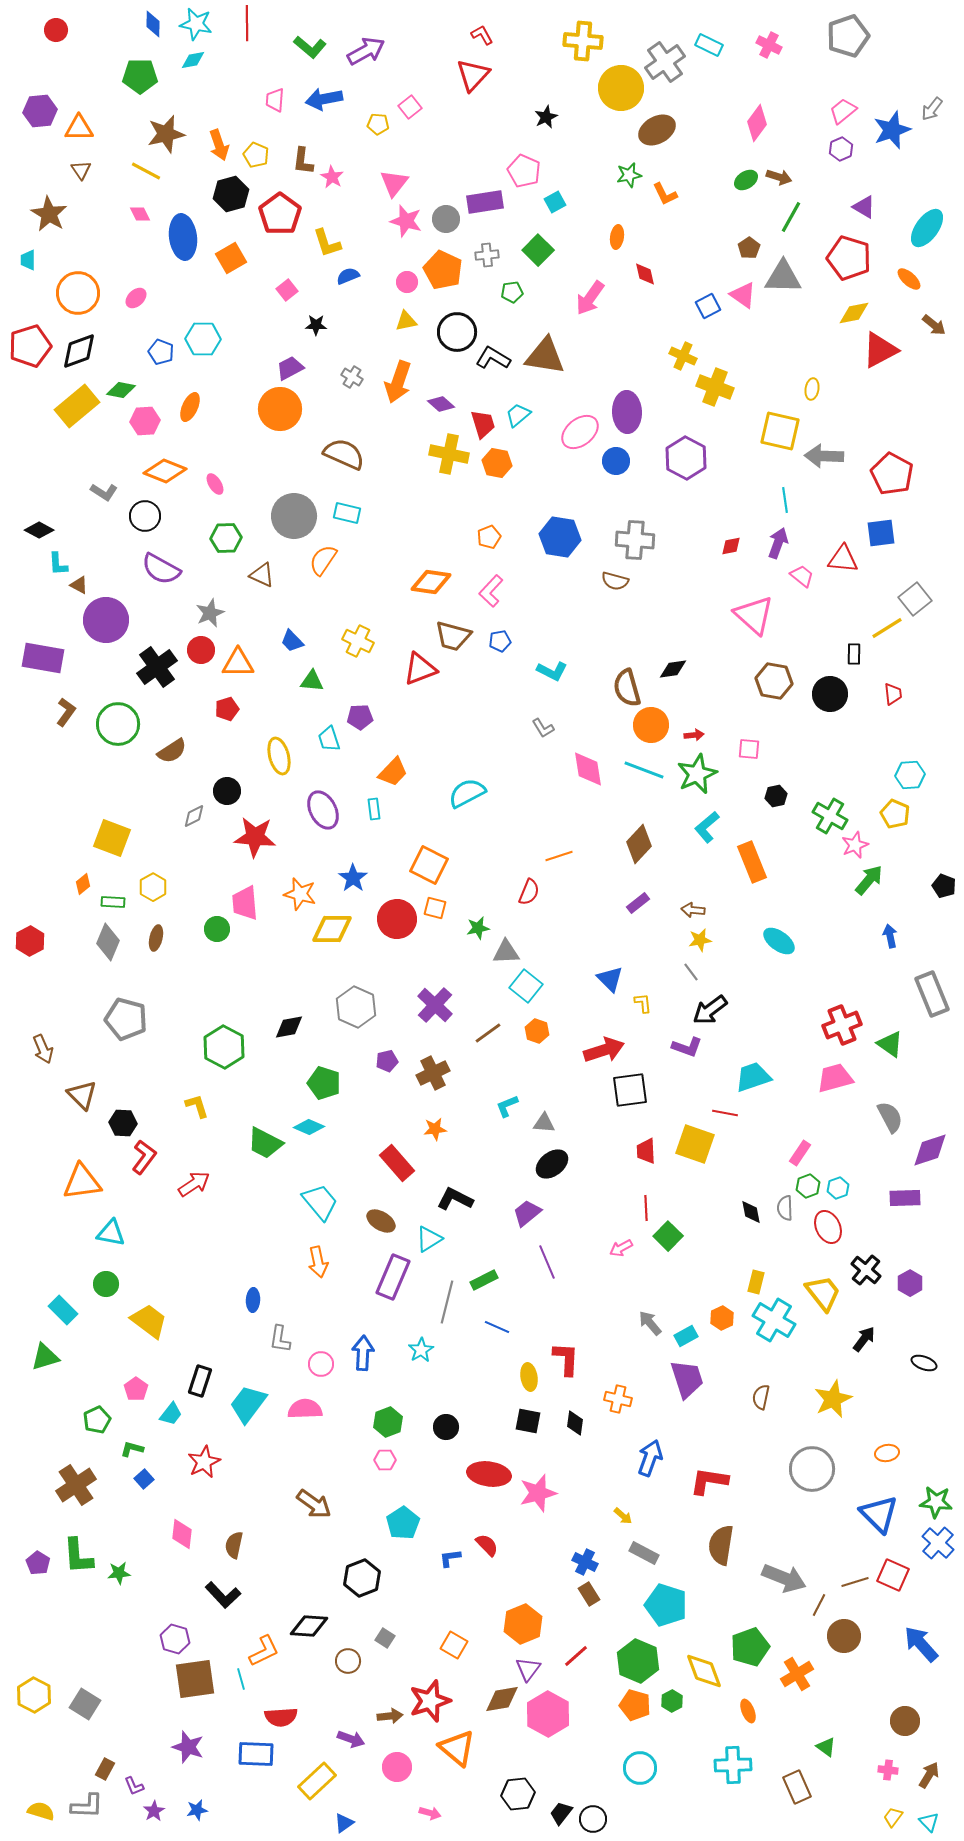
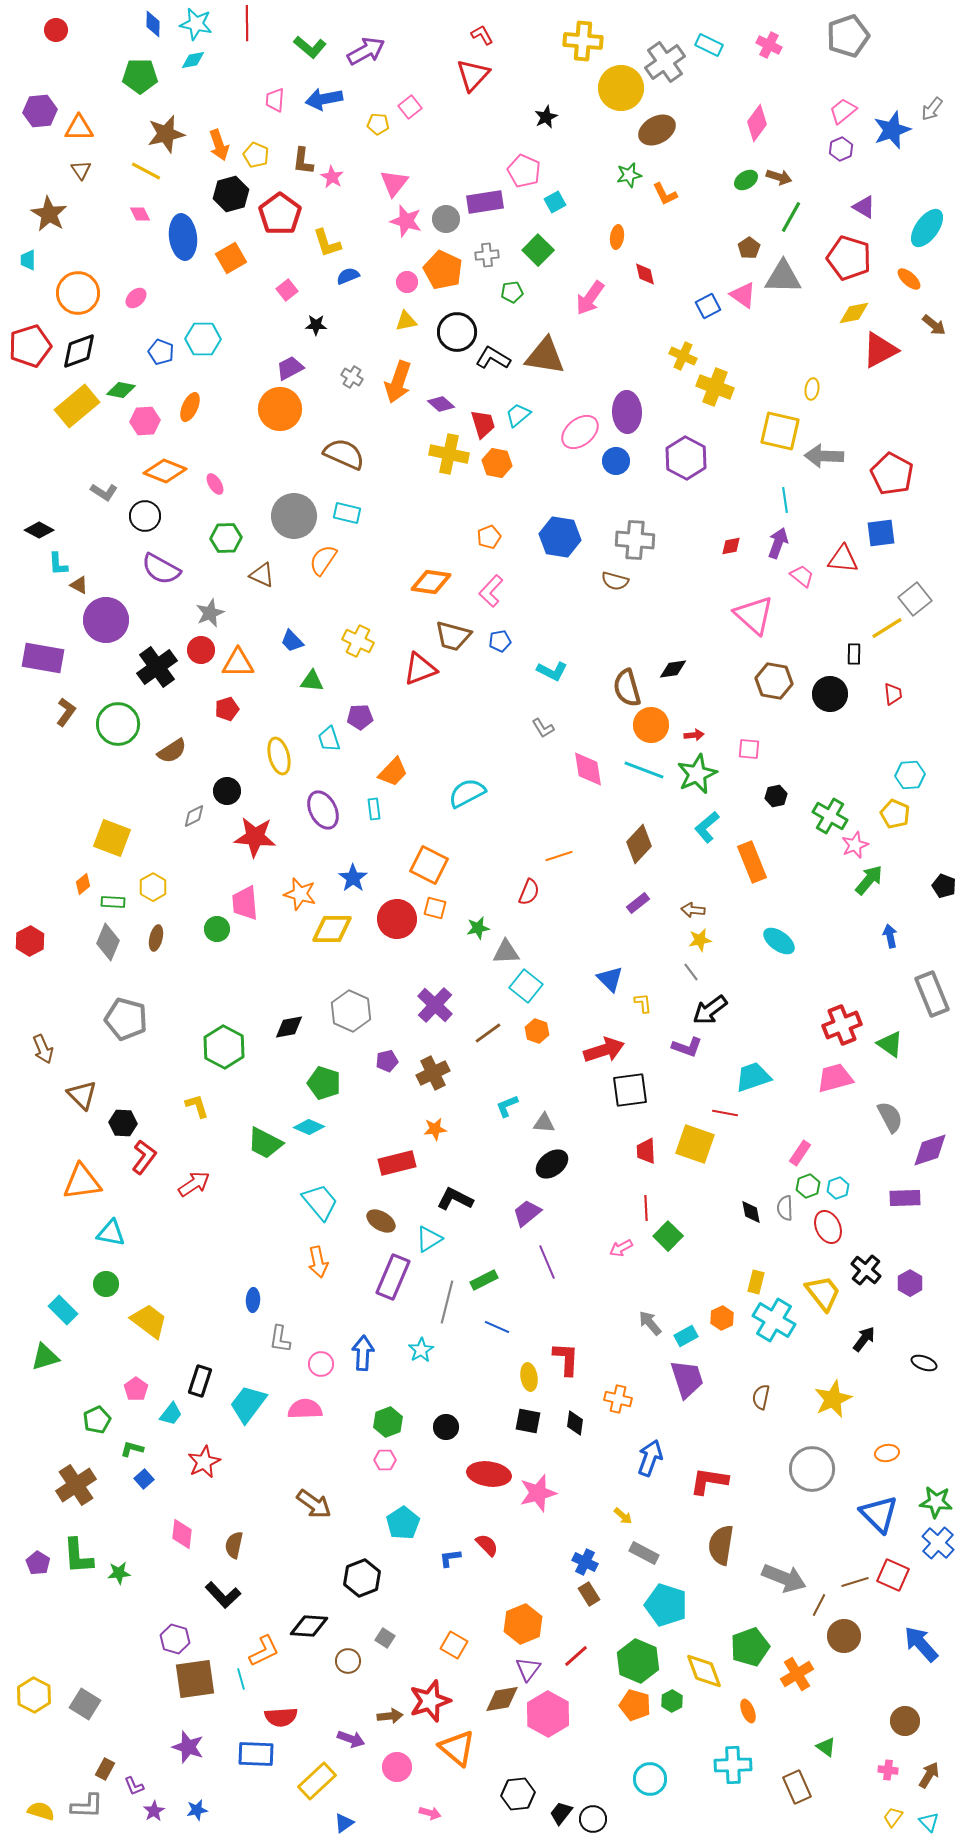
gray hexagon at (356, 1007): moved 5 px left, 4 px down
red rectangle at (397, 1163): rotated 63 degrees counterclockwise
cyan circle at (640, 1768): moved 10 px right, 11 px down
